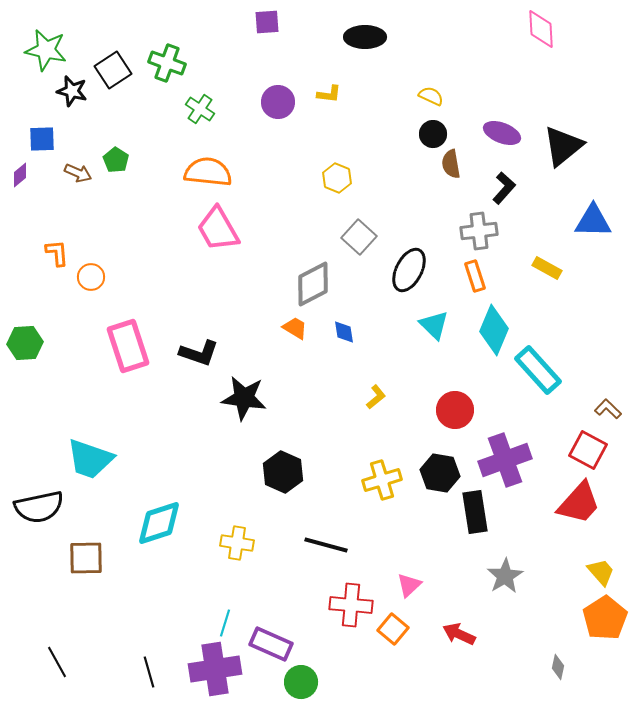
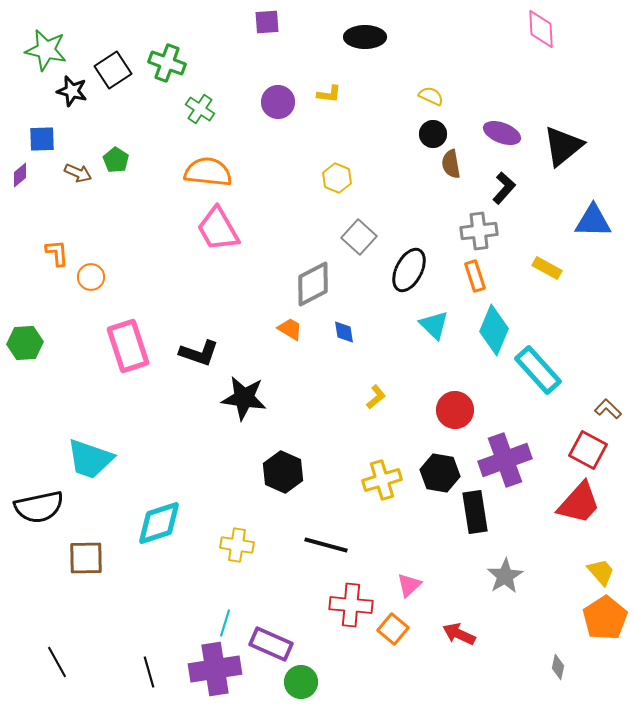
orange trapezoid at (295, 328): moved 5 px left, 1 px down
yellow cross at (237, 543): moved 2 px down
